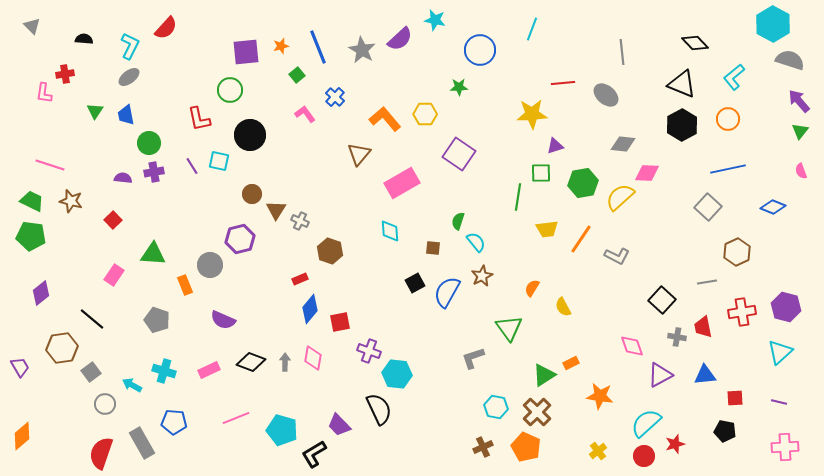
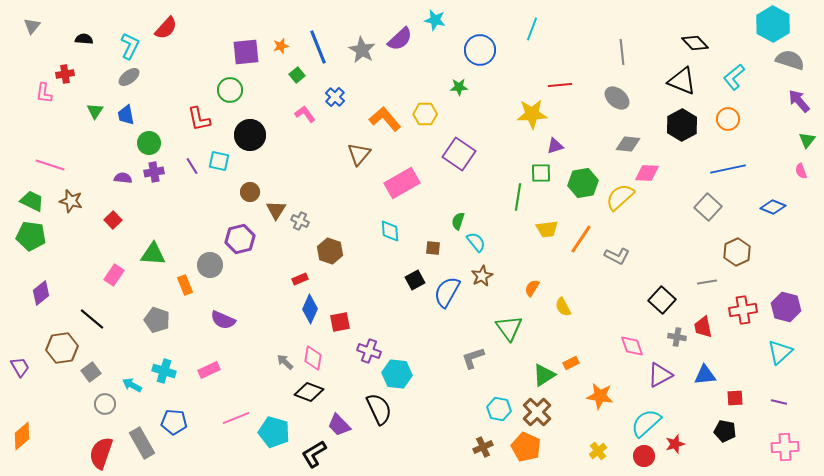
gray triangle at (32, 26): rotated 24 degrees clockwise
red line at (563, 83): moved 3 px left, 2 px down
black triangle at (682, 84): moved 3 px up
gray ellipse at (606, 95): moved 11 px right, 3 px down
green triangle at (800, 131): moved 7 px right, 9 px down
gray diamond at (623, 144): moved 5 px right
brown circle at (252, 194): moved 2 px left, 2 px up
black square at (415, 283): moved 3 px up
blue diamond at (310, 309): rotated 16 degrees counterclockwise
red cross at (742, 312): moved 1 px right, 2 px up
black diamond at (251, 362): moved 58 px right, 30 px down
gray arrow at (285, 362): rotated 48 degrees counterclockwise
cyan hexagon at (496, 407): moved 3 px right, 2 px down
cyan pentagon at (282, 430): moved 8 px left, 2 px down
